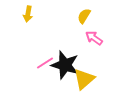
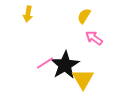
black star: rotated 24 degrees clockwise
yellow triangle: moved 1 px left; rotated 20 degrees counterclockwise
